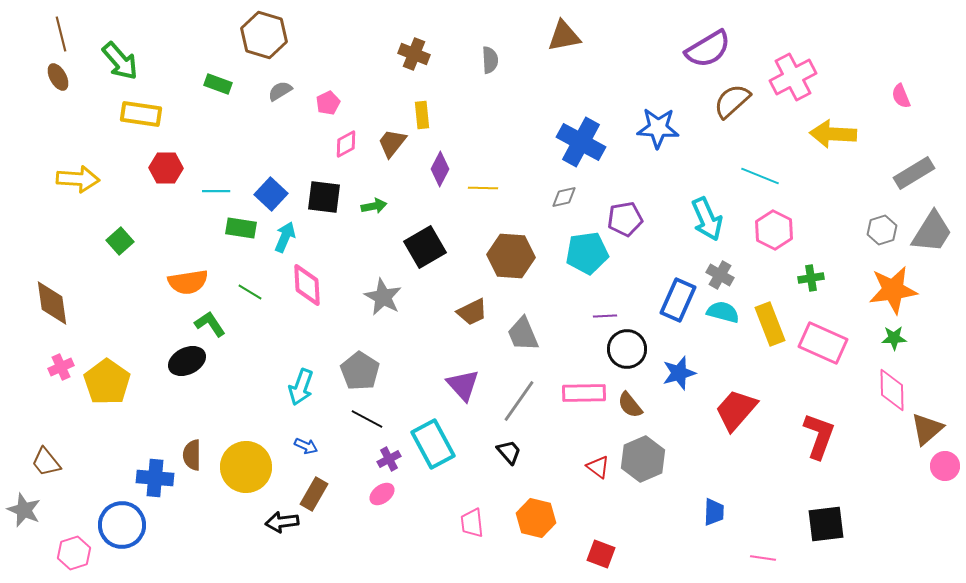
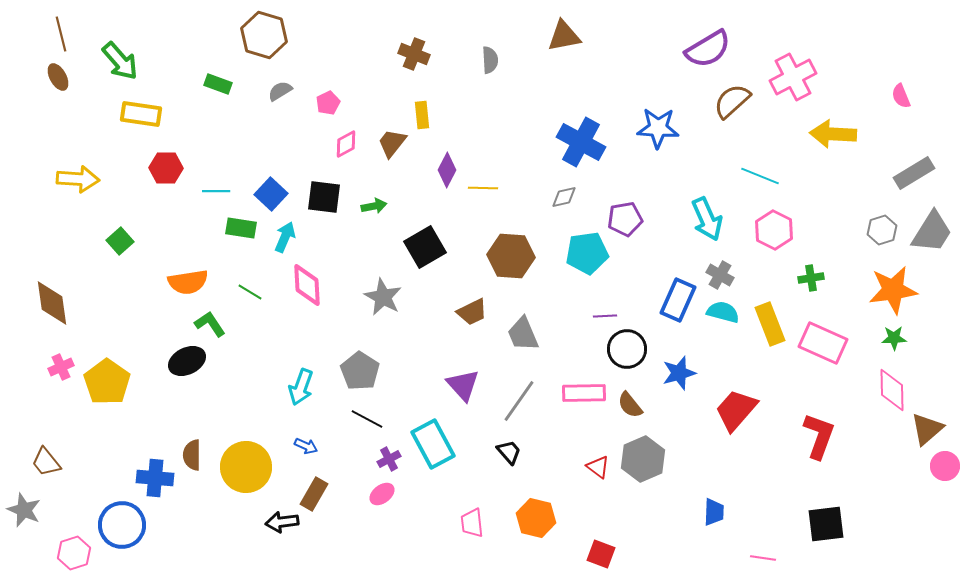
purple diamond at (440, 169): moved 7 px right, 1 px down
